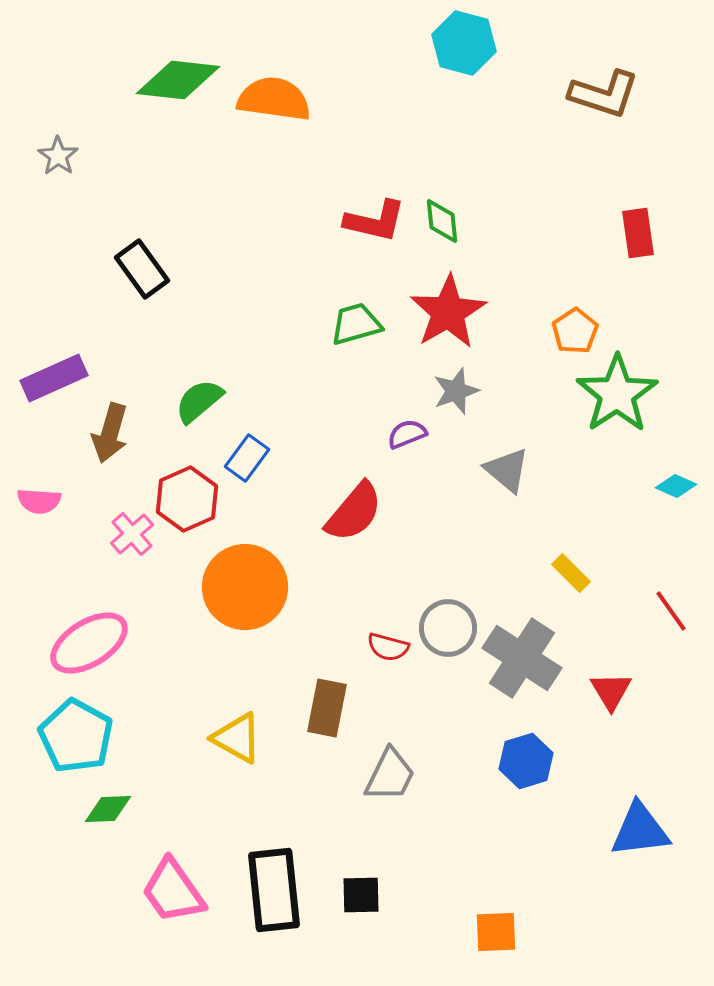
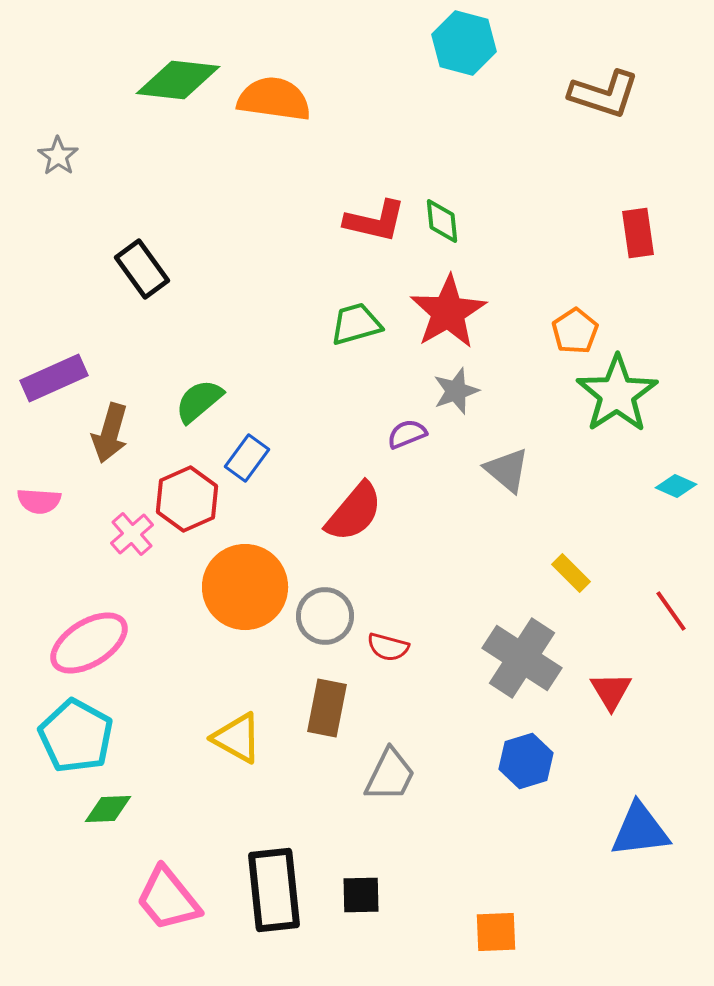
gray circle at (448, 628): moved 123 px left, 12 px up
pink trapezoid at (173, 891): moved 5 px left, 8 px down; rotated 4 degrees counterclockwise
